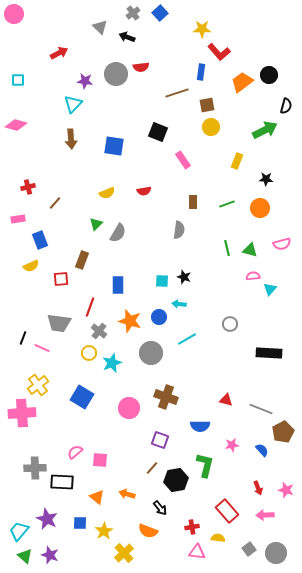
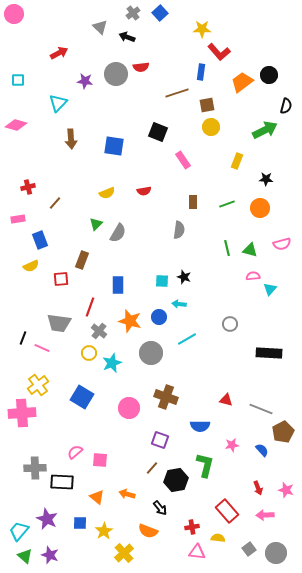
cyan triangle at (73, 104): moved 15 px left, 1 px up
